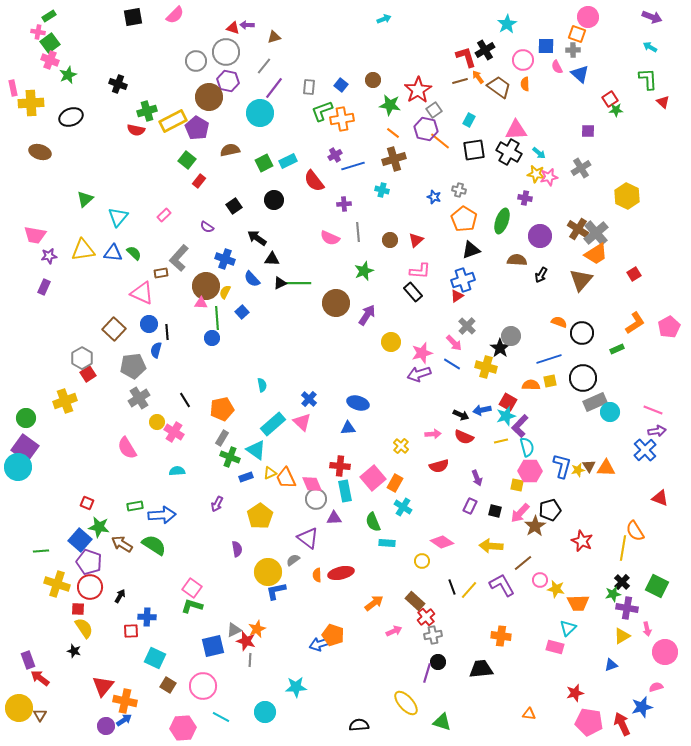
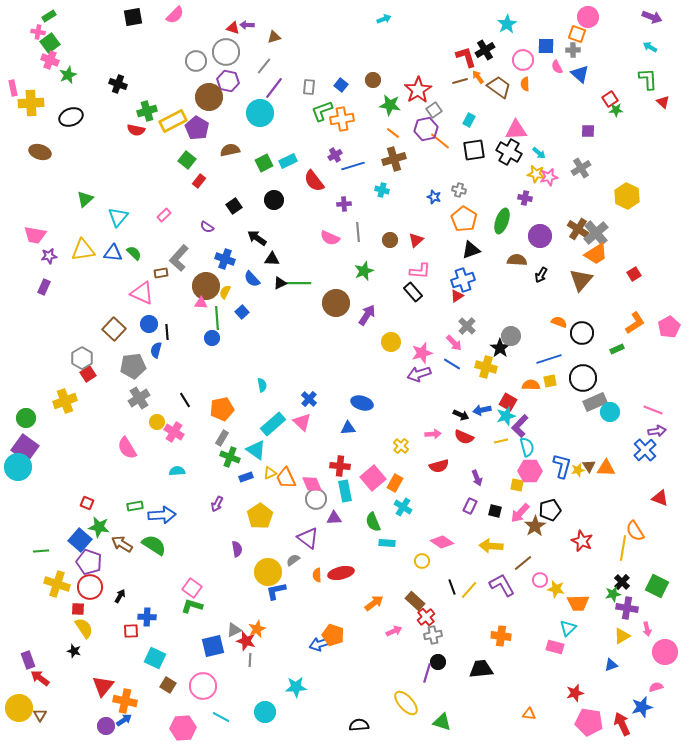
purple hexagon at (426, 129): rotated 25 degrees counterclockwise
blue ellipse at (358, 403): moved 4 px right
